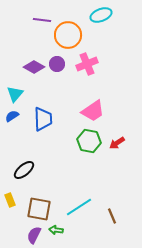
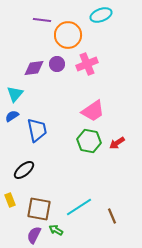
purple diamond: moved 1 px down; rotated 35 degrees counterclockwise
blue trapezoid: moved 6 px left, 11 px down; rotated 10 degrees counterclockwise
green arrow: rotated 24 degrees clockwise
